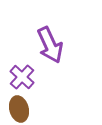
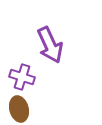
purple cross: rotated 25 degrees counterclockwise
